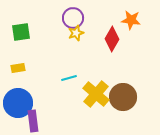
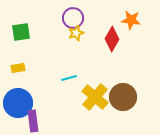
yellow cross: moved 1 px left, 3 px down
